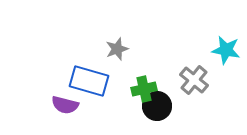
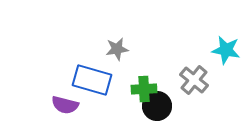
gray star: rotated 10 degrees clockwise
blue rectangle: moved 3 px right, 1 px up
green cross: rotated 10 degrees clockwise
